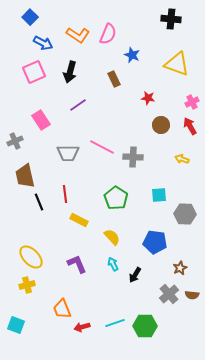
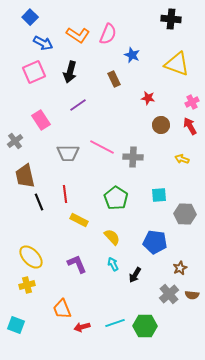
gray cross at (15, 141): rotated 14 degrees counterclockwise
